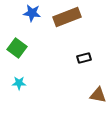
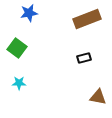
blue star: moved 3 px left; rotated 18 degrees counterclockwise
brown rectangle: moved 20 px right, 2 px down
brown triangle: moved 2 px down
